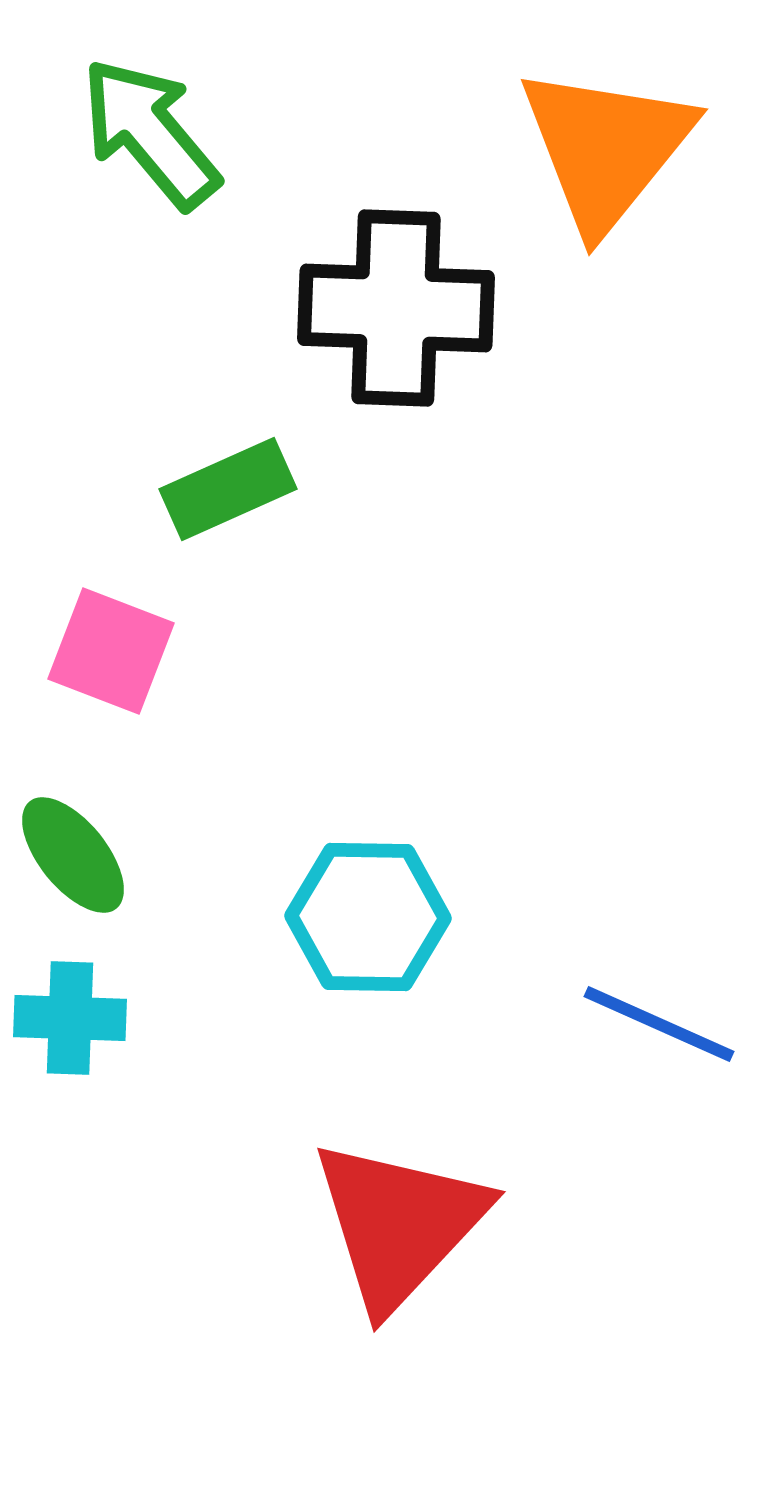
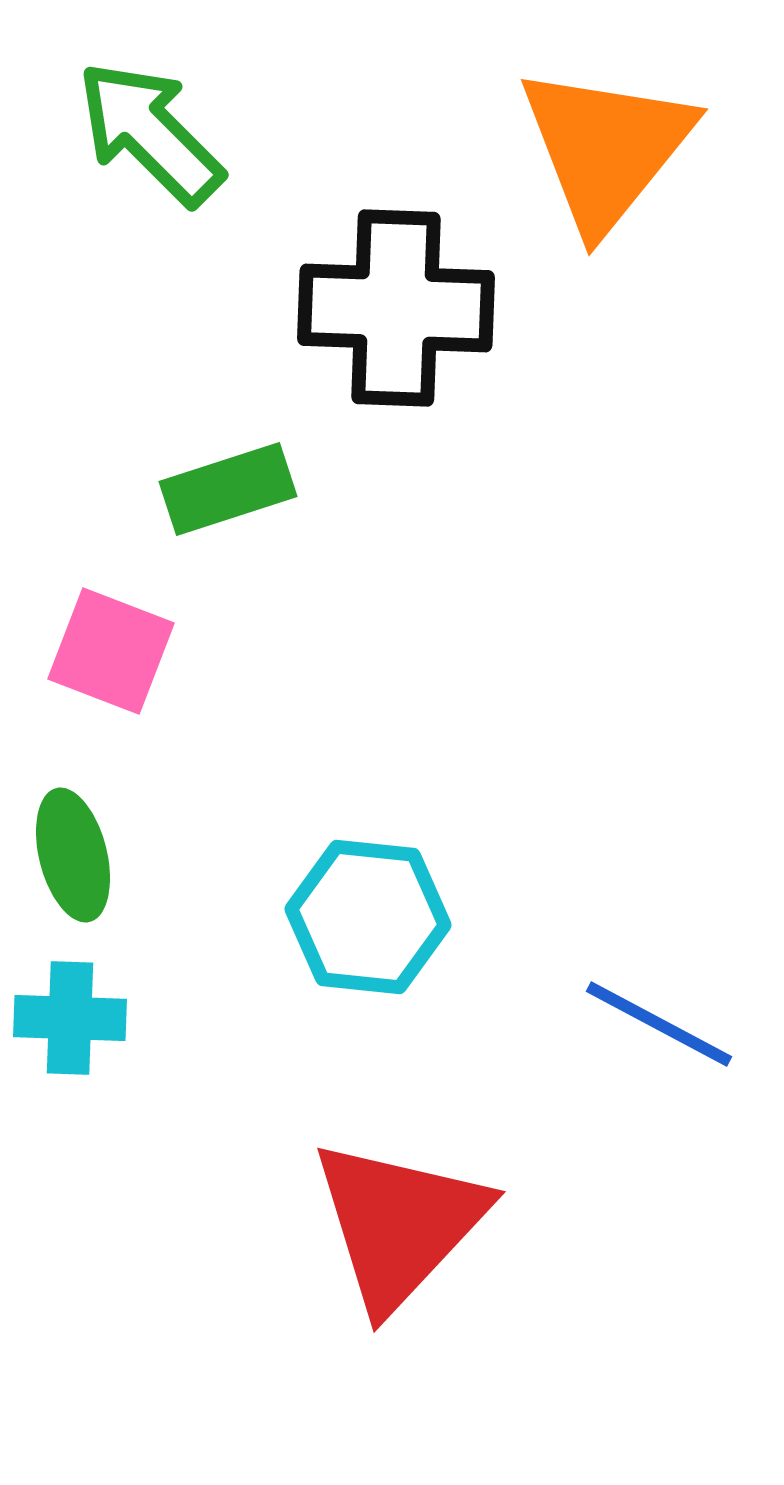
green arrow: rotated 5 degrees counterclockwise
green rectangle: rotated 6 degrees clockwise
green ellipse: rotated 25 degrees clockwise
cyan hexagon: rotated 5 degrees clockwise
blue line: rotated 4 degrees clockwise
